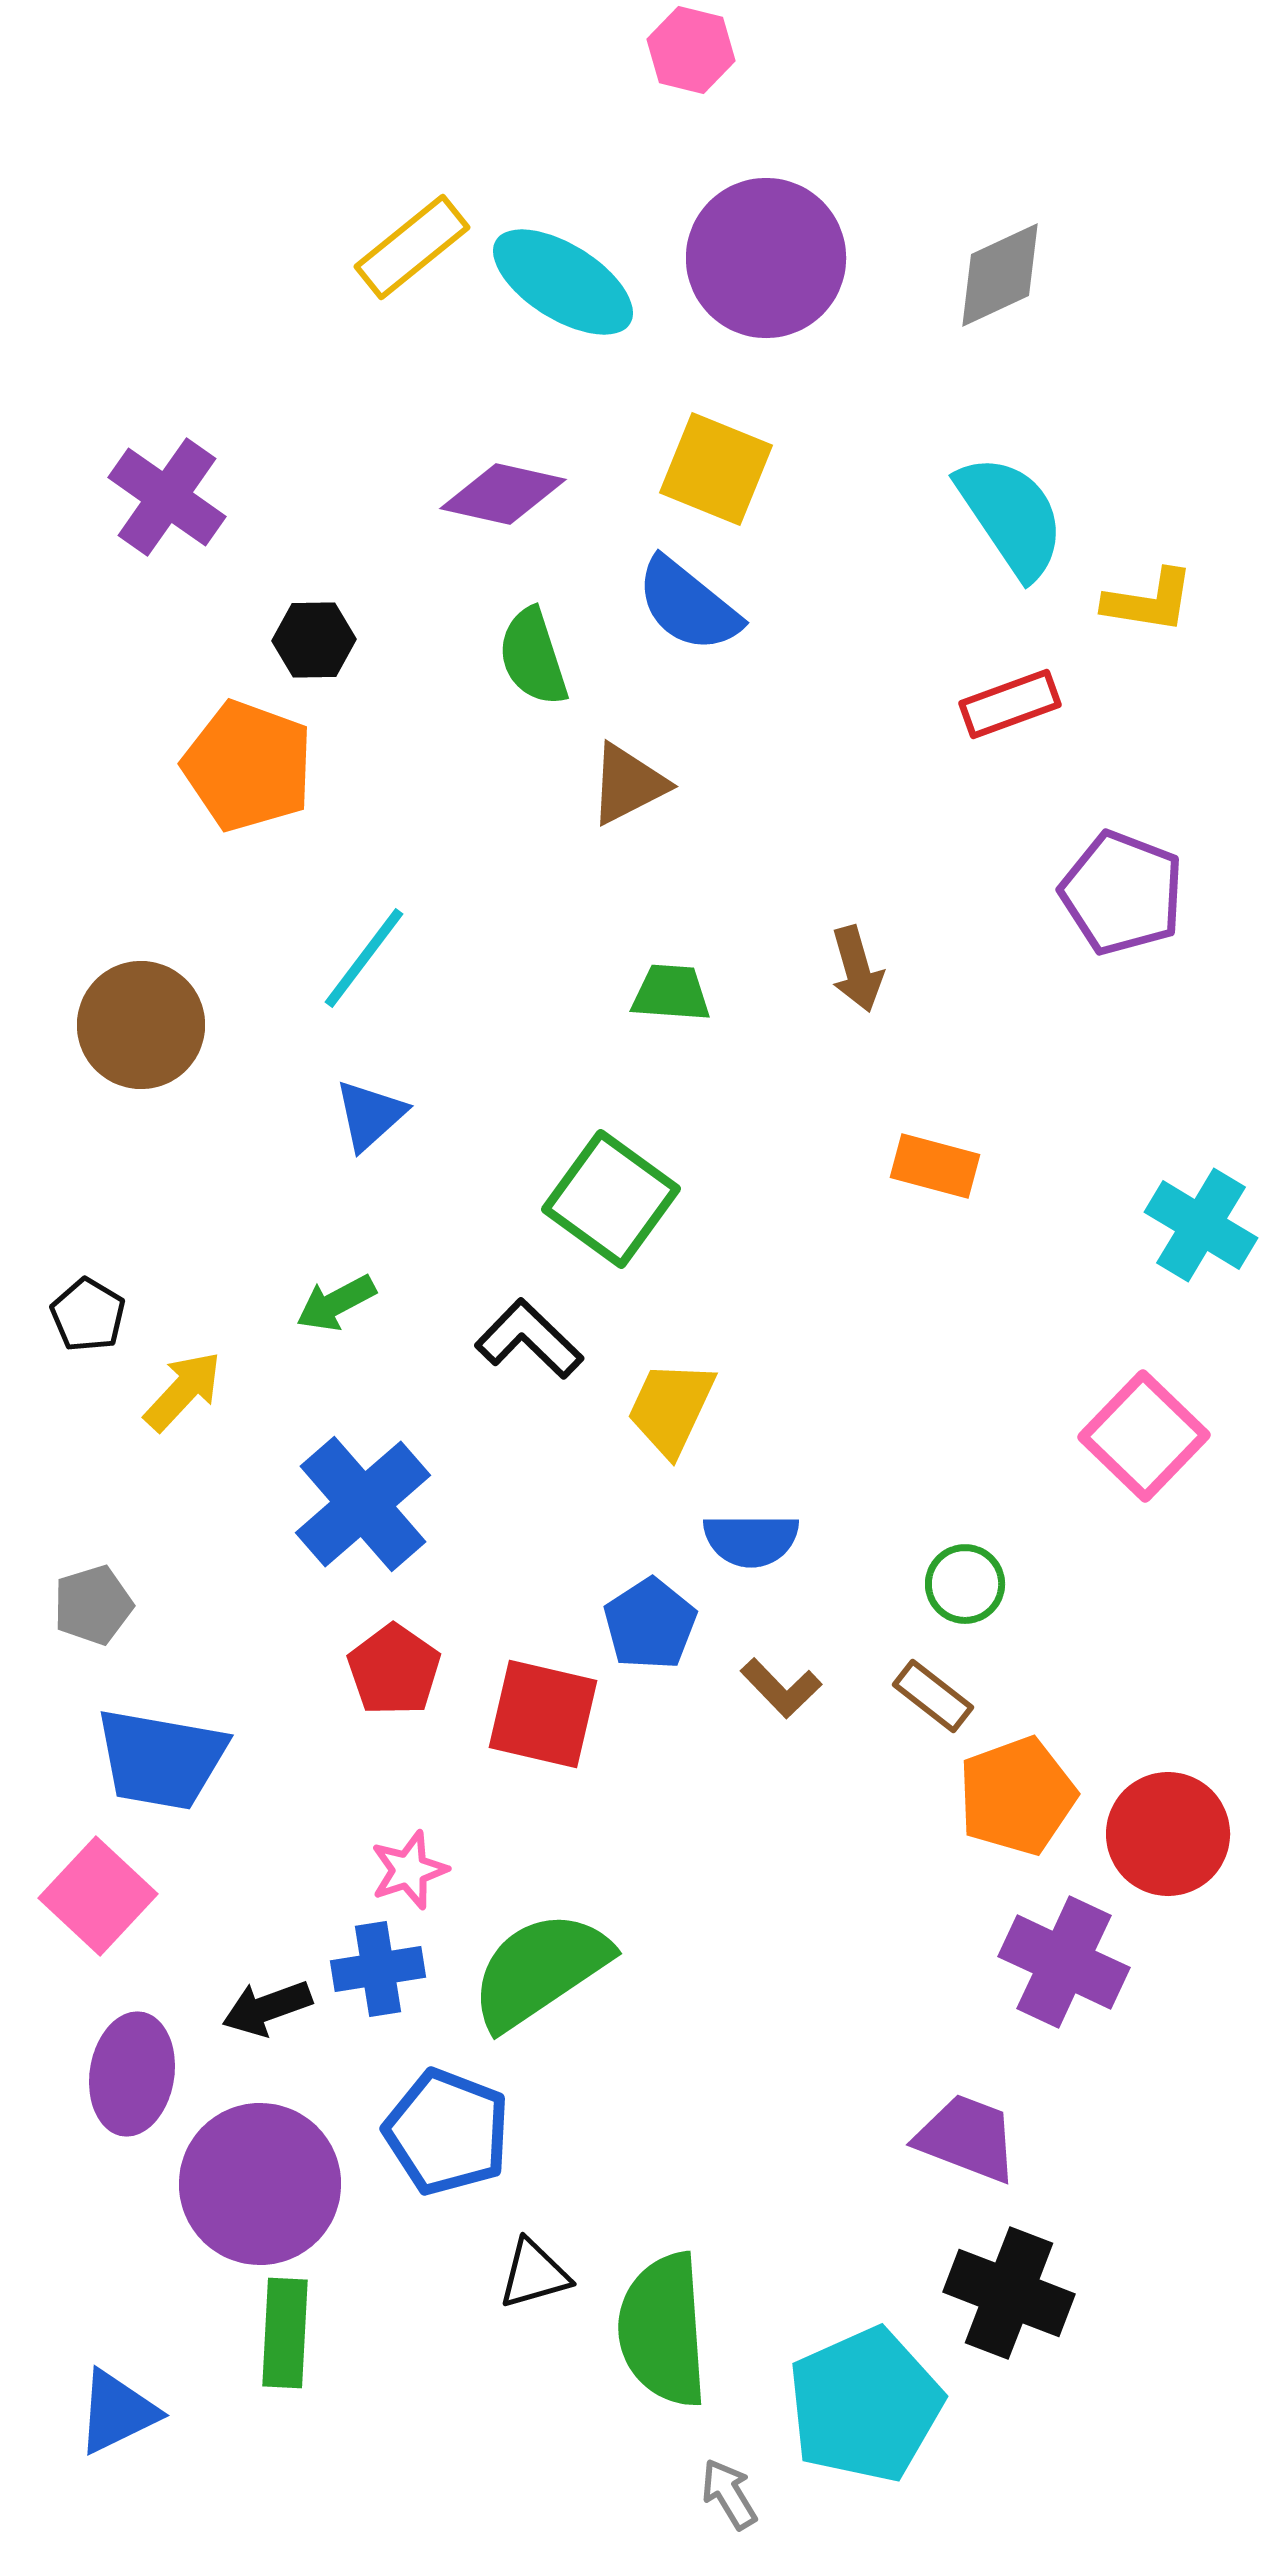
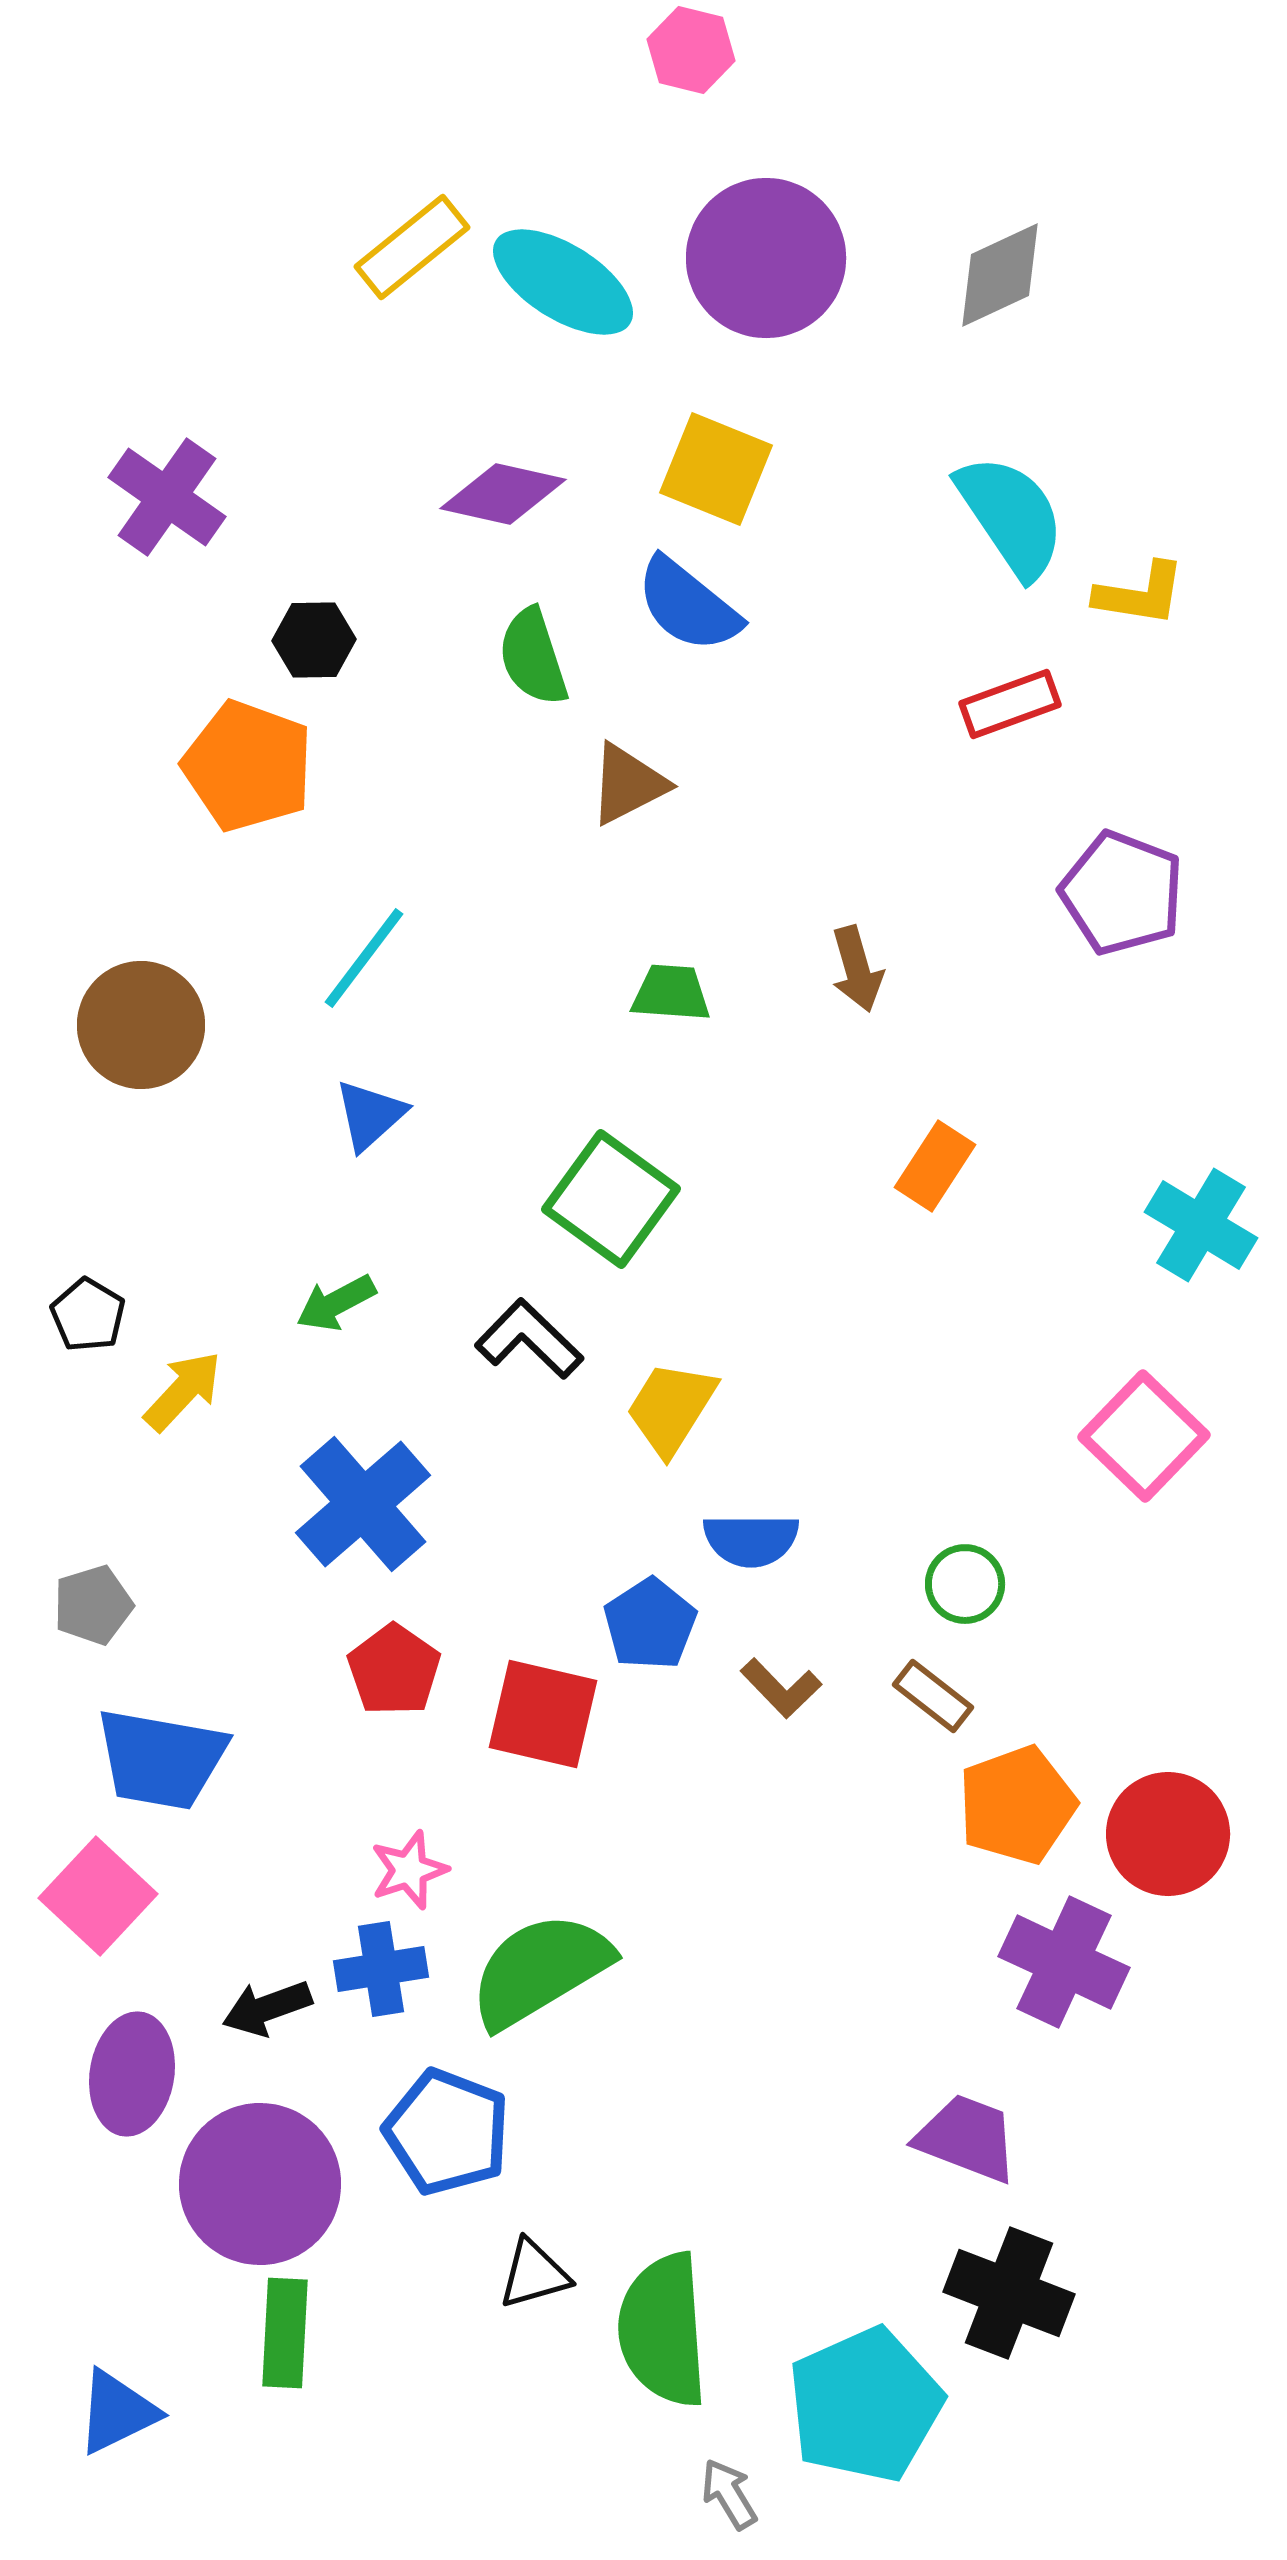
yellow L-shape at (1149, 601): moved 9 px left, 7 px up
orange rectangle at (935, 1166): rotated 72 degrees counterclockwise
yellow trapezoid at (671, 1408): rotated 7 degrees clockwise
orange pentagon at (1017, 1796): moved 9 px down
blue cross at (378, 1969): moved 3 px right
green semicircle at (540, 1970): rotated 3 degrees clockwise
